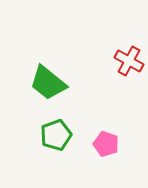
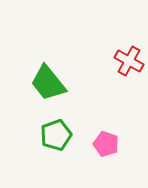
green trapezoid: rotated 12 degrees clockwise
